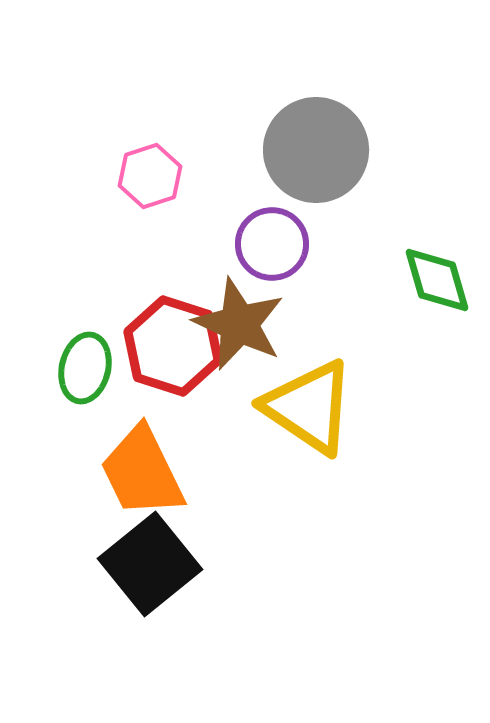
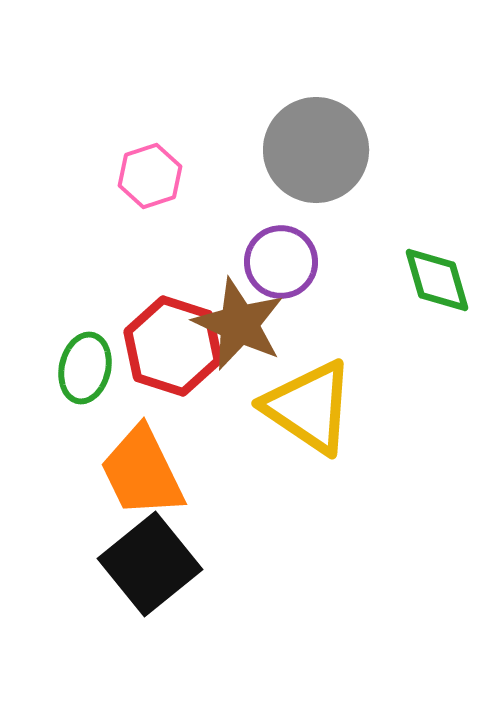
purple circle: moved 9 px right, 18 px down
